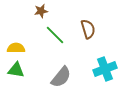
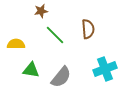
brown semicircle: rotated 12 degrees clockwise
yellow semicircle: moved 4 px up
green triangle: moved 15 px right
